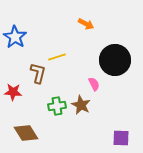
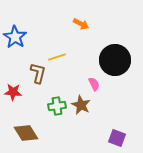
orange arrow: moved 5 px left
purple square: moved 4 px left; rotated 18 degrees clockwise
